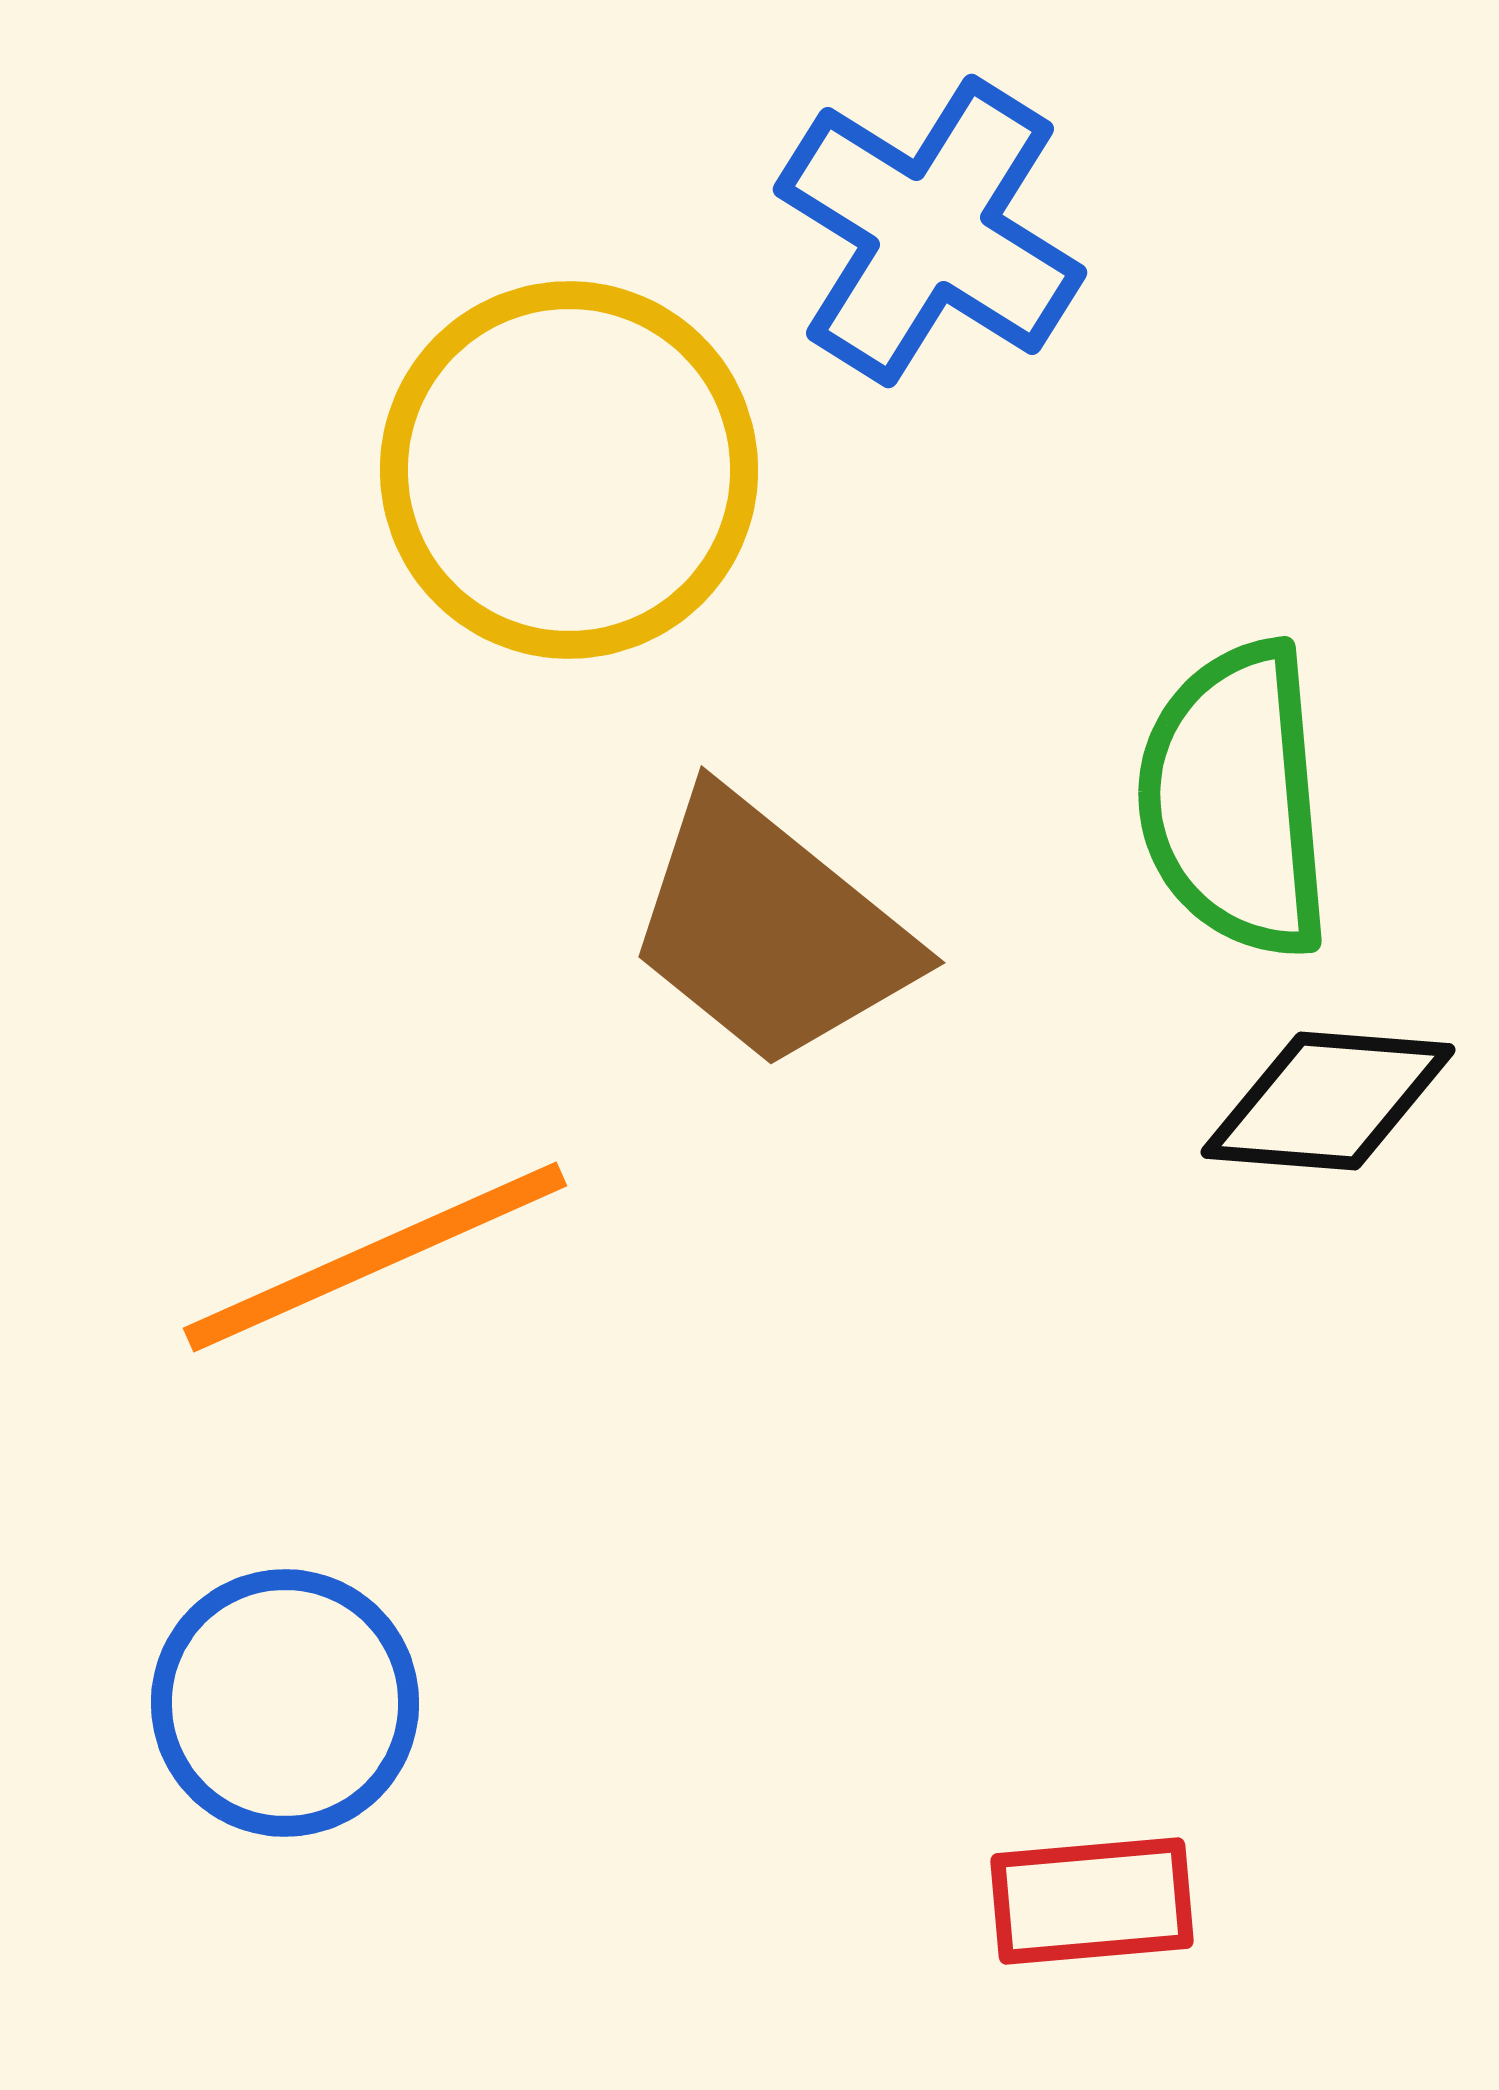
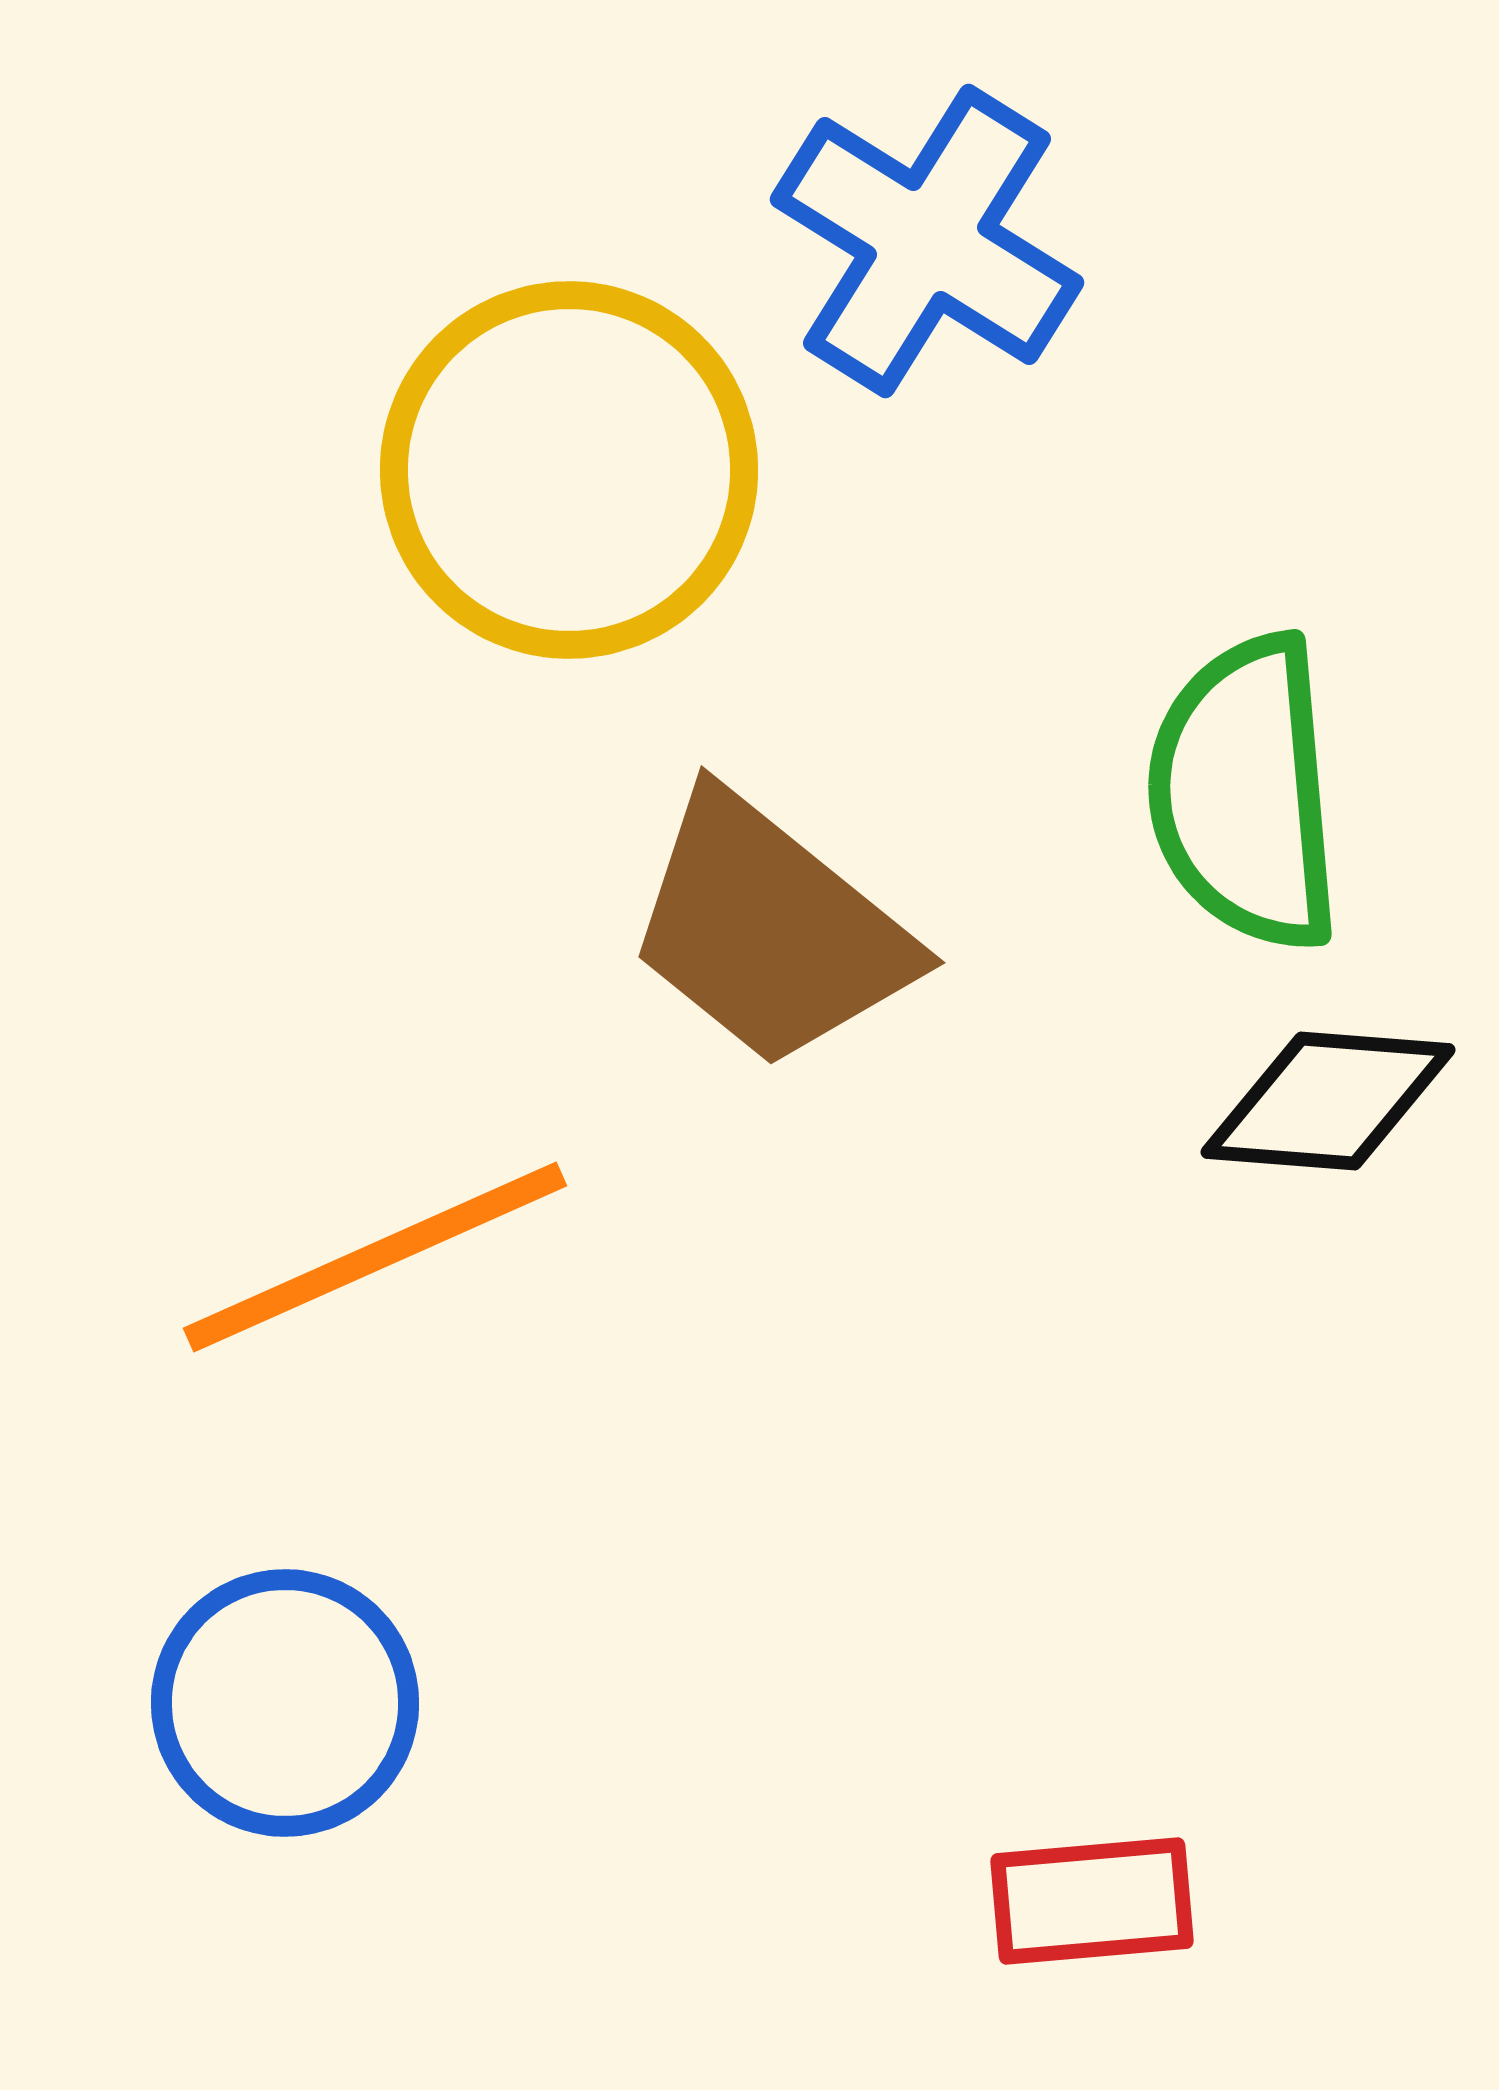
blue cross: moved 3 px left, 10 px down
green semicircle: moved 10 px right, 7 px up
